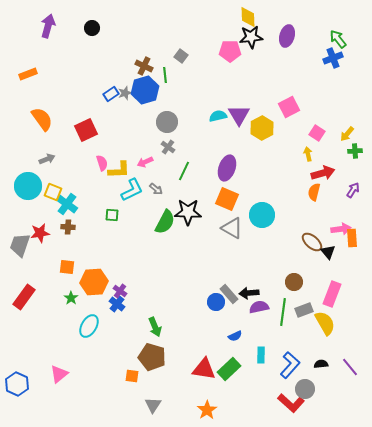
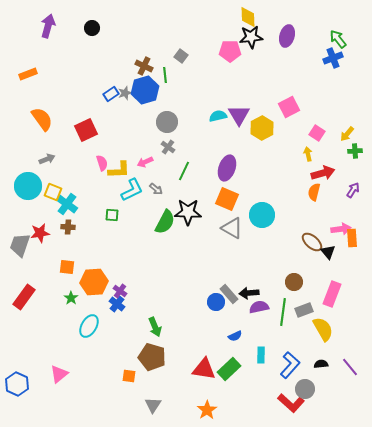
yellow semicircle at (325, 323): moved 2 px left, 6 px down
orange square at (132, 376): moved 3 px left
